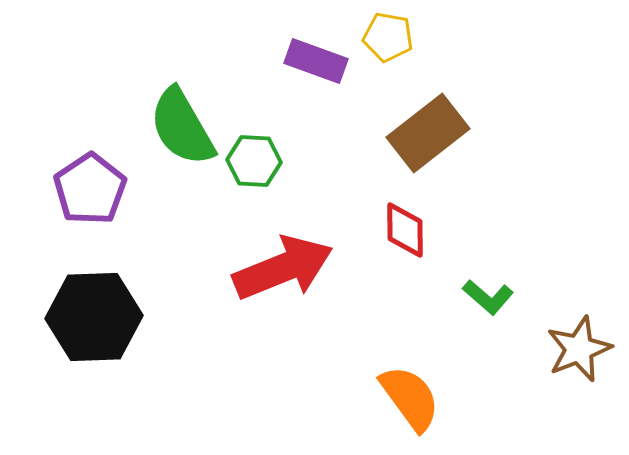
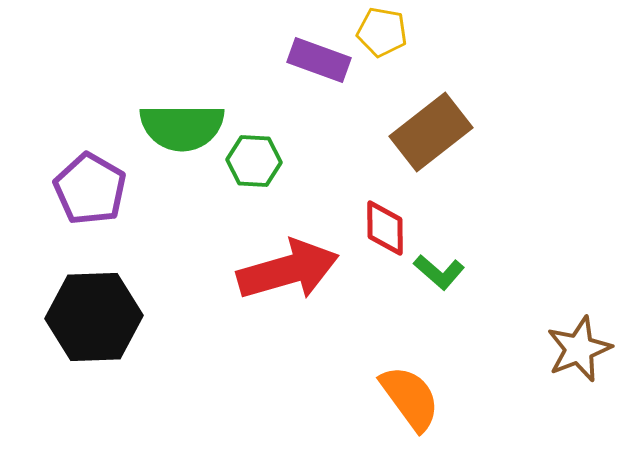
yellow pentagon: moved 6 px left, 5 px up
purple rectangle: moved 3 px right, 1 px up
green semicircle: rotated 60 degrees counterclockwise
brown rectangle: moved 3 px right, 1 px up
purple pentagon: rotated 8 degrees counterclockwise
red diamond: moved 20 px left, 2 px up
red arrow: moved 5 px right, 2 px down; rotated 6 degrees clockwise
green L-shape: moved 49 px left, 25 px up
